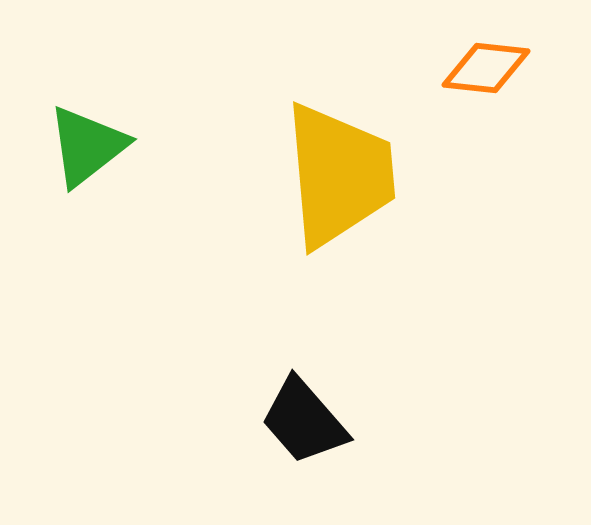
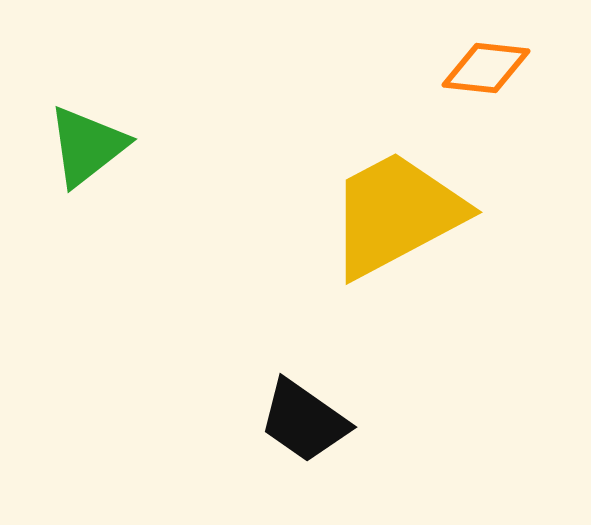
yellow trapezoid: moved 57 px right, 39 px down; rotated 113 degrees counterclockwise
black trapezoid: rotated 14 degrees counterclockwise
